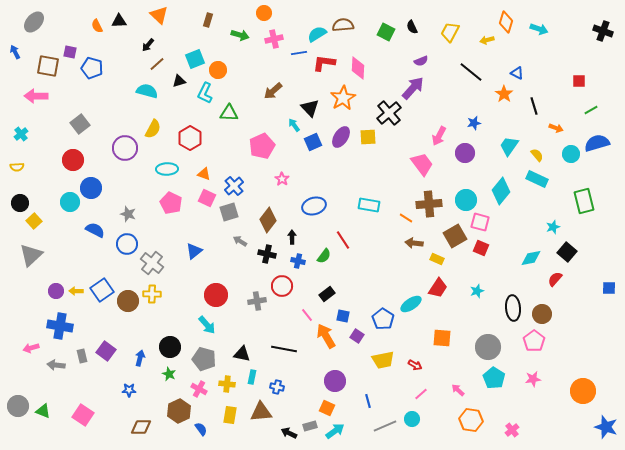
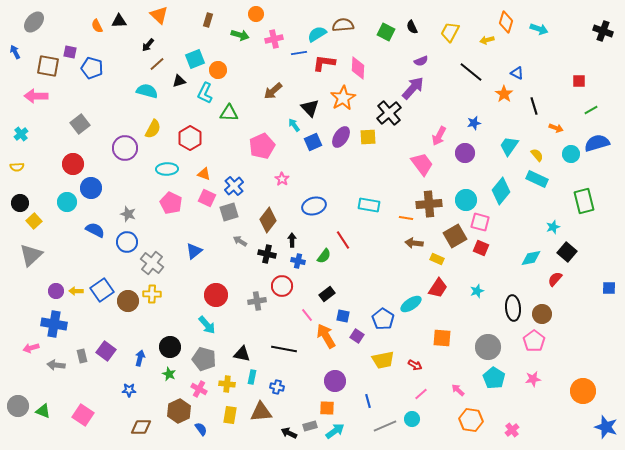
orange circle at (264, 13): moved 8 px left, 1 px down
red circle at (73, 160): moved 4 px down
cyan circle at (70, 202): moved 3 px left
orange line at (406, 218): rotated 24 degrees counterclockwise
black arrow at (292, 237): moved 3 px down
blue circle at (127, 244): moved 2 px up
blue cross at (60, 326): moved 6 px left, 2 px up
orange square at (327, 408): rotated 21 degrees counterclockwise
